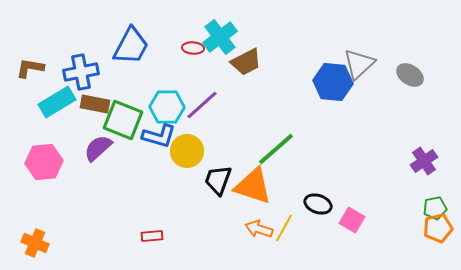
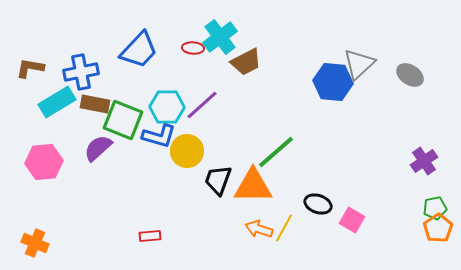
blue trapezoid: moved 8 px right, 4 px down; rotated 15 degrees clockwise
green line: moved 3 px down
orange triangle: rotated 18 degrees counterclockwise
orange pentagon: rotated 20 degrees counterclockwise
red rectangle: moved 2 px left
